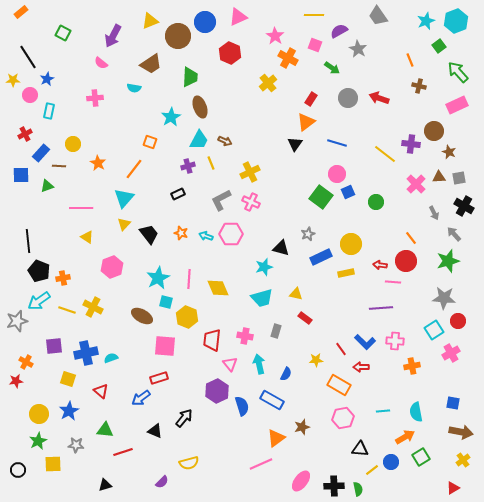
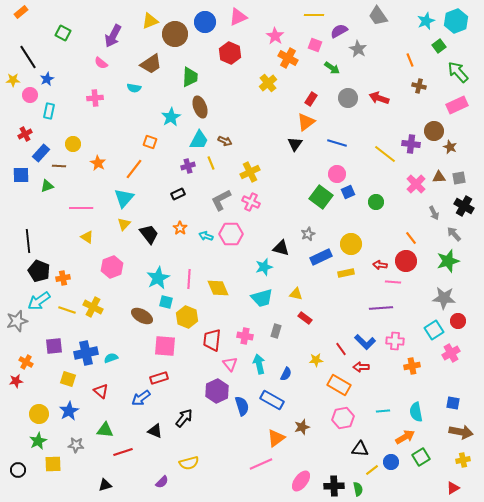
brown circle at (178, 36): moved 3 px left, 2 px up
brown star at (449, 152): moved 1 px right, 5 px up
orange star at (181, 233): moved 1 px left, 5 px up; rotated 16 degrees clockwise
yellow cross at (463, 460): rotated 24 degrees clockwise
